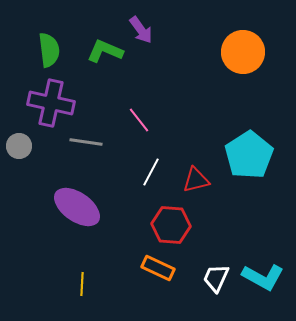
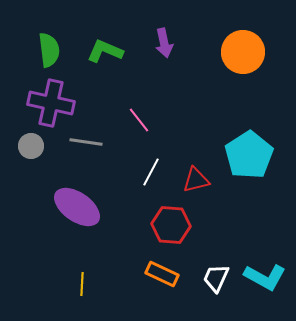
purple arrow: moved 23 px right, 13 px down; rotated 24 degrees clockwise
gray circle: moved 12 px right
orange rectangle: moved 4 px right, 6 px down
cyan L-shape: moved 2 px right
